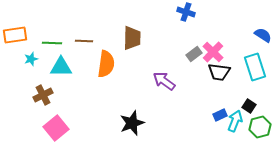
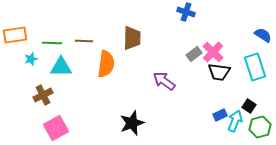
pink square: rotated 10 degrees clockwise
